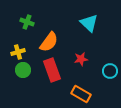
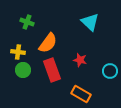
cyan triangle: moved 1 px right, 1 px up
orange semicircle: moved 1 px left, 1 px down
yellow cross: rotated 24 degrees clockwise
red star: moved 1 px left, 1 px down; rotated 24 degrees clockwise
